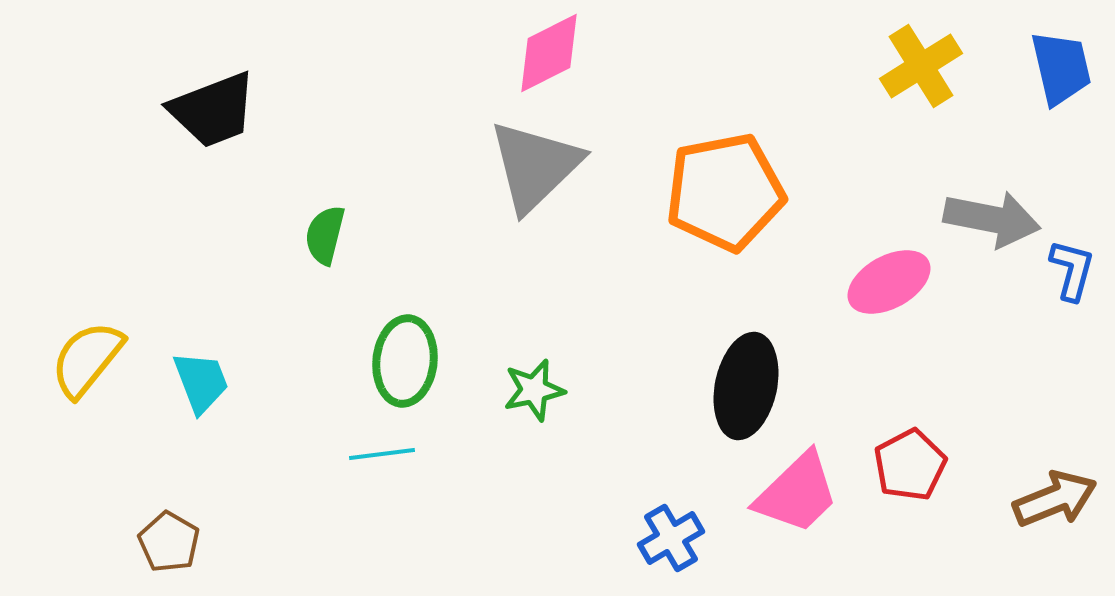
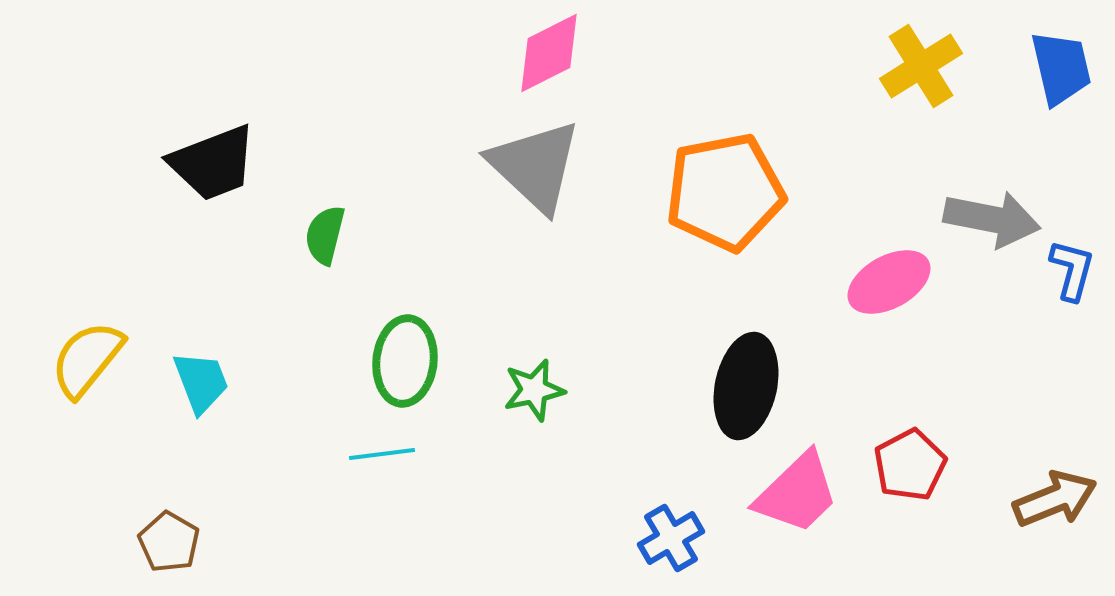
black trapezoid: moved 53 px down
gray triangle: rotated 33 degrees counterclockwise
